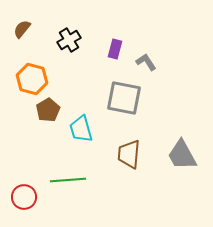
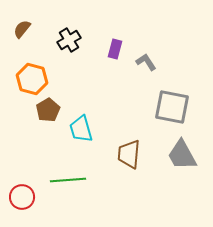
gray square: moved 48 px right, 9 px down
red circle: moved 2 px left
